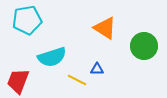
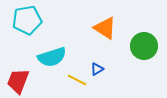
blue triangle: rotated 32 degrees counterclockwise
